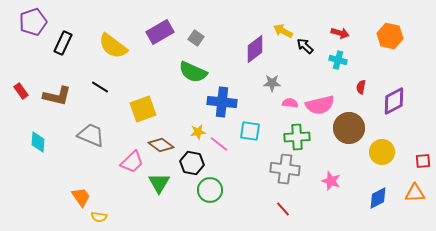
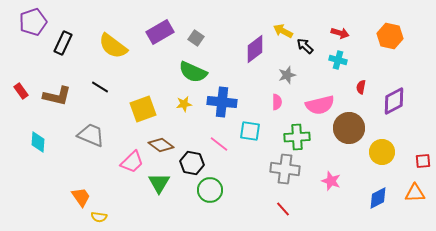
gray star at (272, 83): moved 15 px right, 8 px up; rotated 18 degrees counterclockwise
pink semicircle at (290, 103): moved 13 px left, 1 px up; rotated 84 degrees clockwise
yellow star at (198, 132): moved 14 px left, 28 px up
